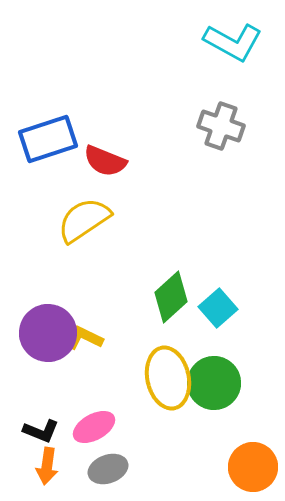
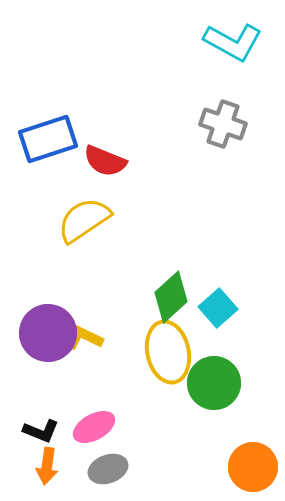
gray cross: moved 2 px right, 2 px up
yellow ellipse: moved 26 px up
